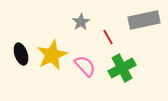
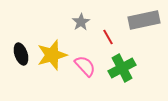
yellow star: rotated 8 degrees clockwise
